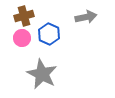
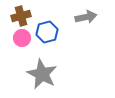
brown cross: moved 3 px left
blue hexagon: moved 2 px left, 2 px up; rotated 20 degrees clockwise
